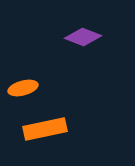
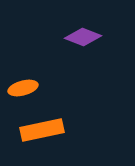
orange rectangle: moved 3 px left, 1 px down
